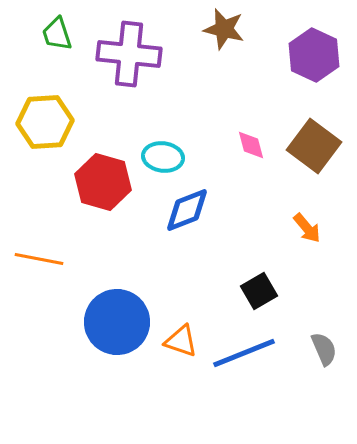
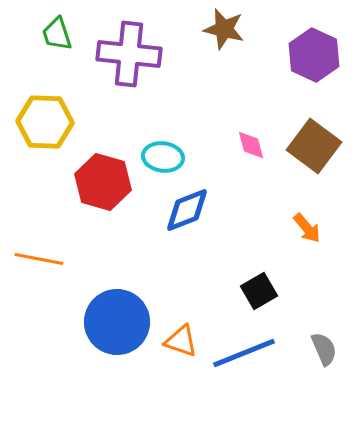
yellow hexagon: rotated 6 degrees clockwise
